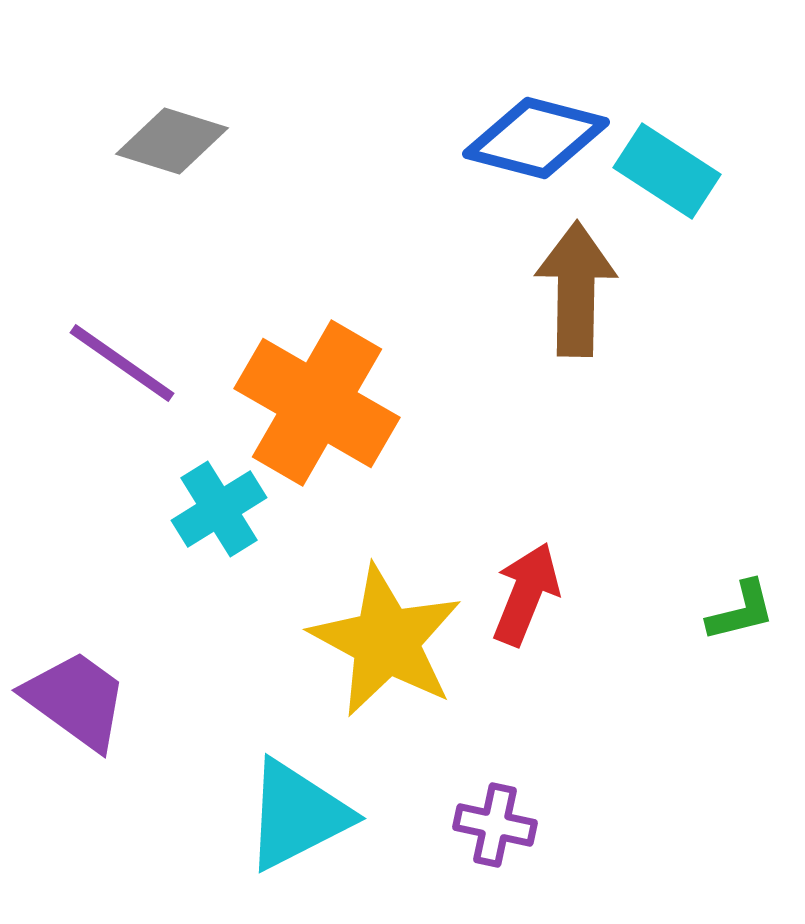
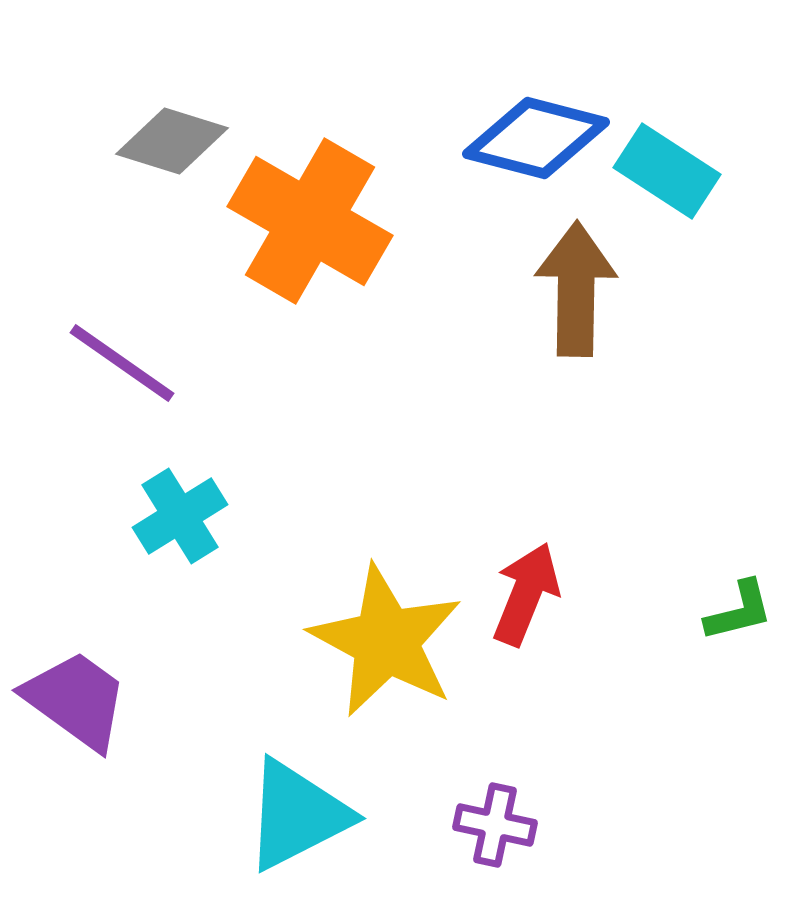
orange cross: moved 7 px left, 182 px up
cyan cross: moved 39 px left, 7 px down
green L-shape: moved 2 px left
